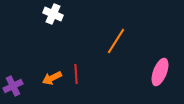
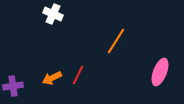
red line: moved 2 px right, 1 px down; rotated 30 degrees clockwise
purple cross: rotated 18 degrees clockwise
